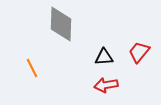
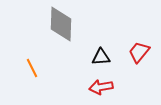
black triangle: moved 3 px left
red arrow: moved 5 px left, 2 px down
